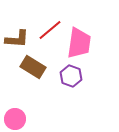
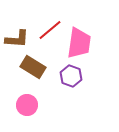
pink circle: moved 12 px right, 14 px up
